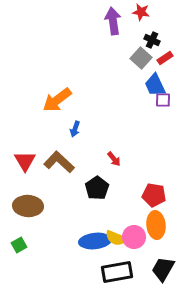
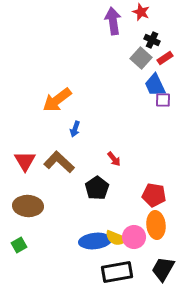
red star: rotated 12 degrees clockwise
